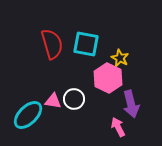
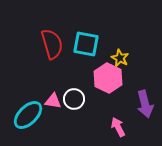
purple arrow: moved 14 px right
